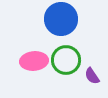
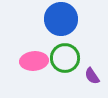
green circle: moved 1 px left, 2 px up
